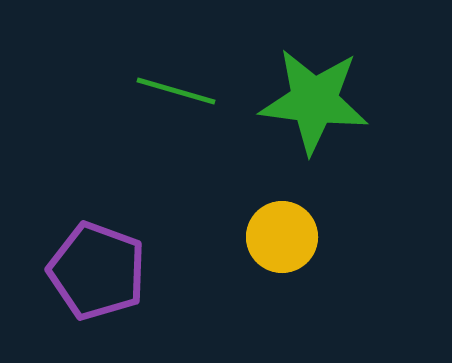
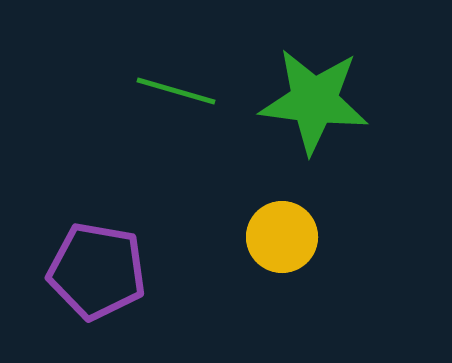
purple pentagon: rotated 10 degrees counterclockwise
